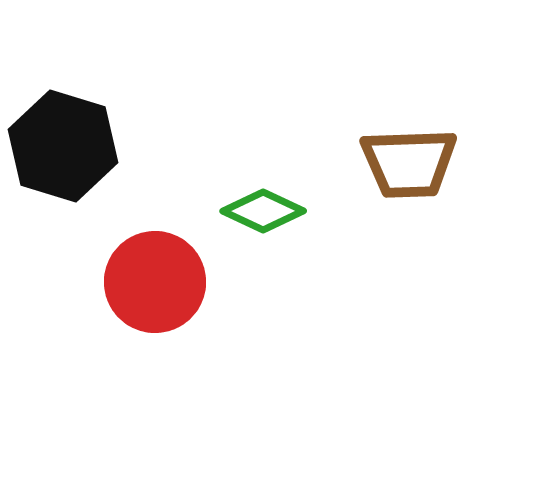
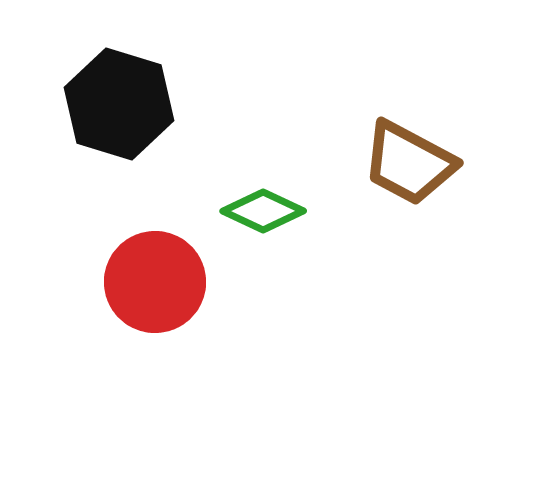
black hexagon: moved 56 px right, 42 px up
brown trapezoid: rotated 30 degrees clockwise
